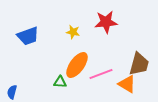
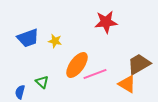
yellow star: moved 18 px left, 9 px down
blue trapezoid: moved 2 px down
brown trapezoid: rotated 135 degrees counterclockwise
pink line: moved 6 px left
green triangle: moved 18 px left; rotated 40 degrees clockwise
blue semicircle: moved 8 px right
